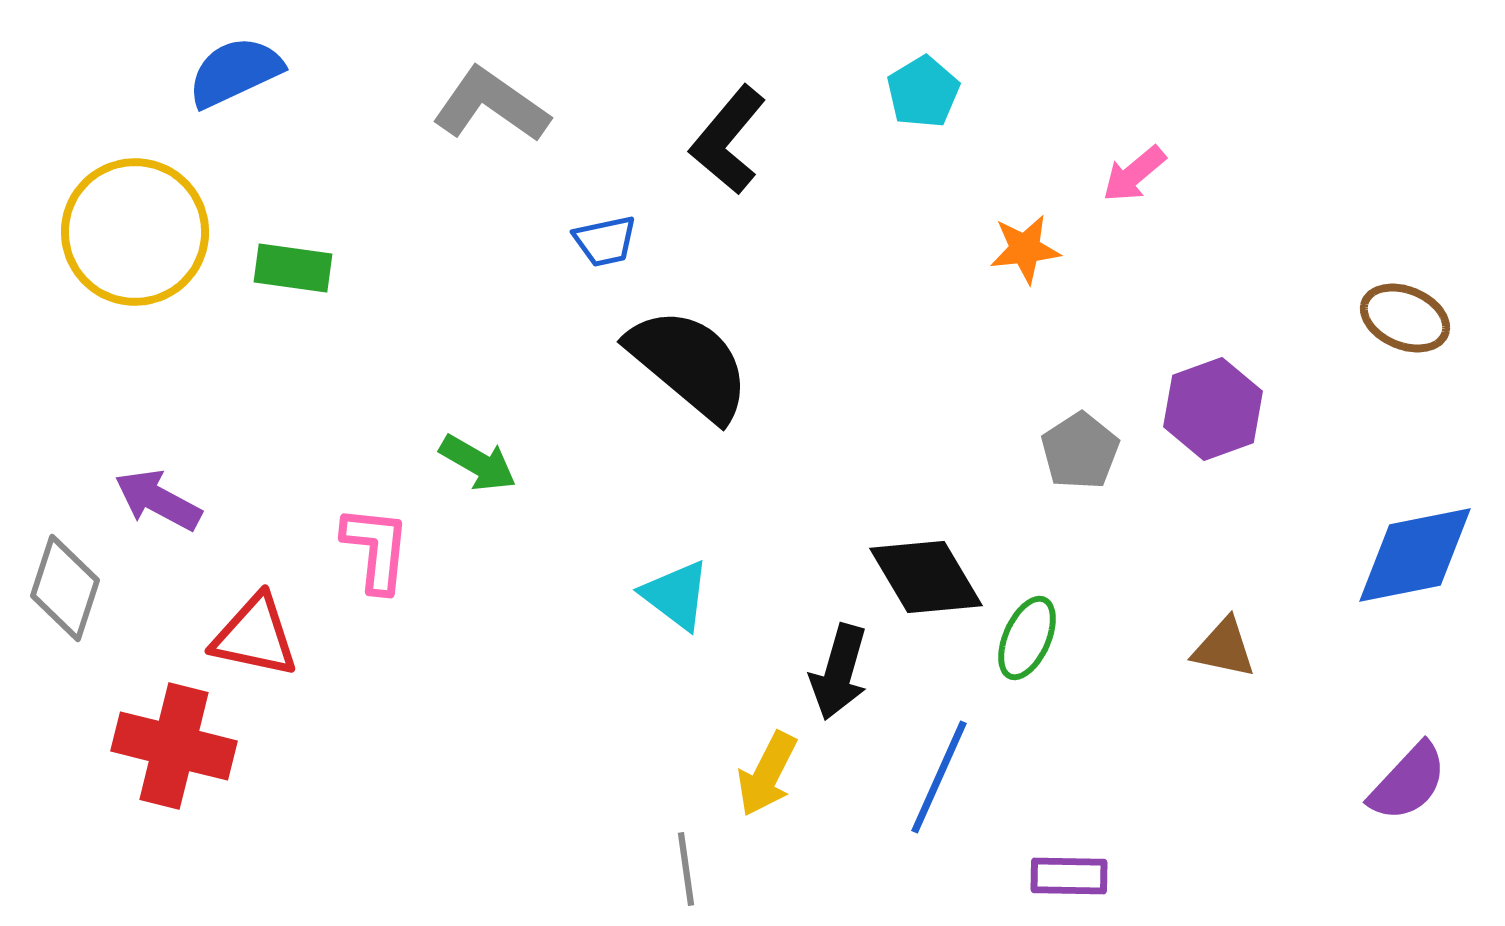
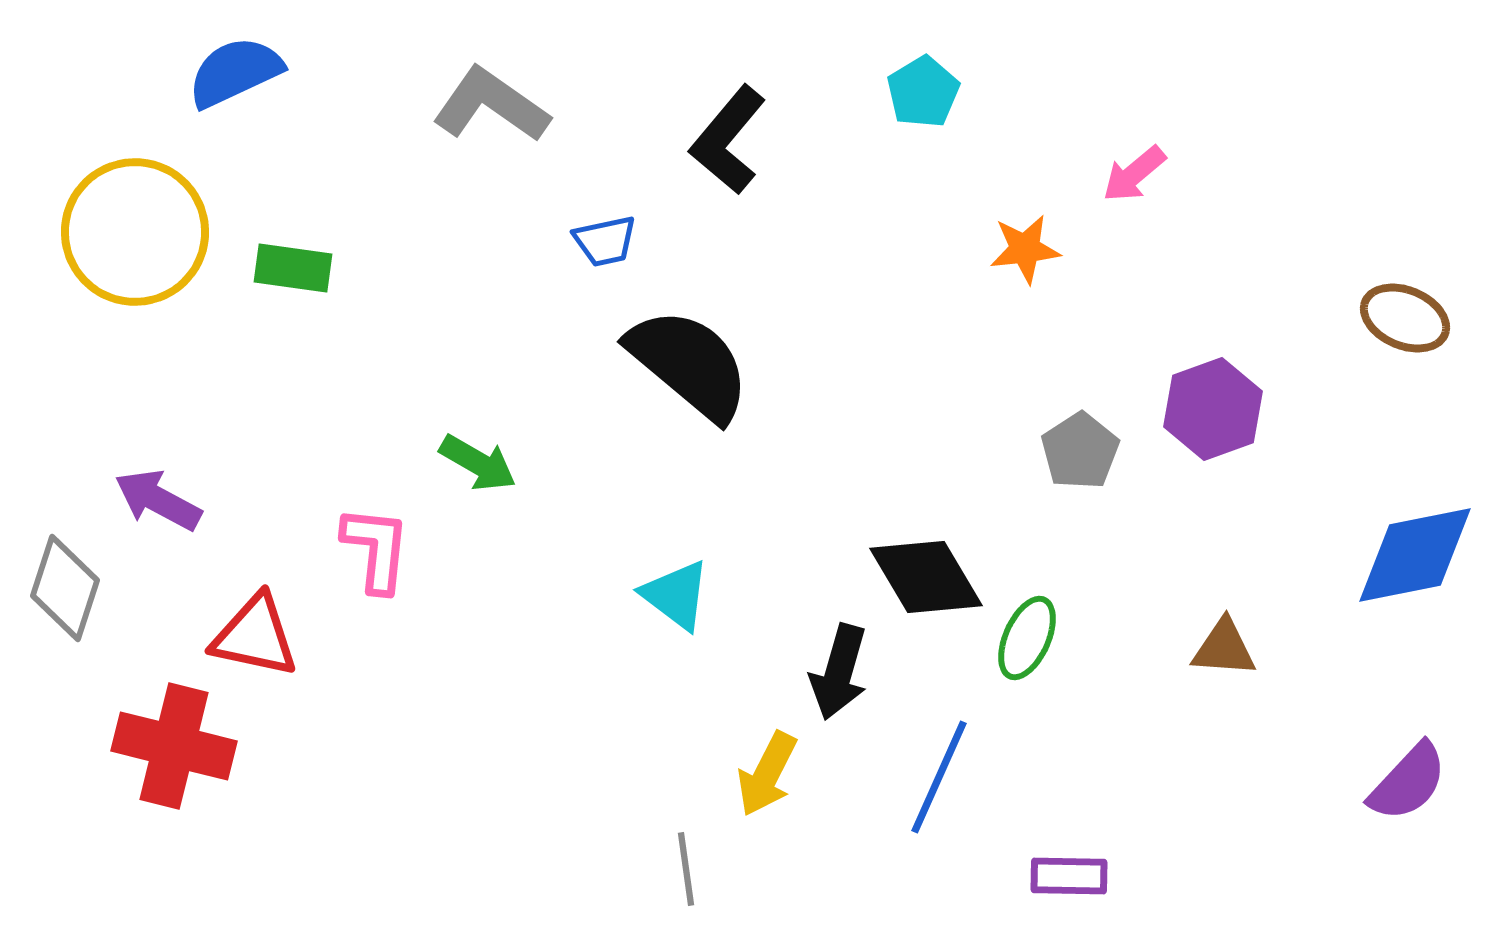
brown triangle: rotated 8 degrees counterclockwise
